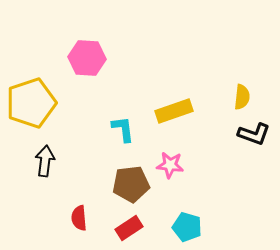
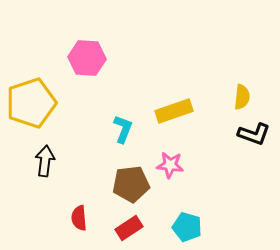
cyan L-shape: rotated 28 degrees clockwise
